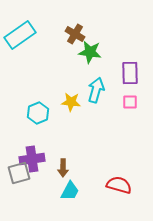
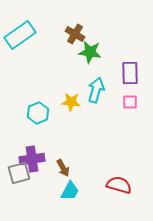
brown arrow: rotated 30 degrees counterclockwise
